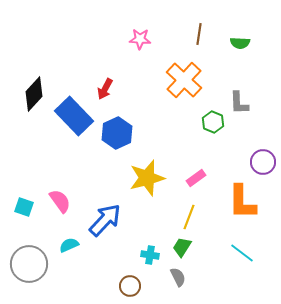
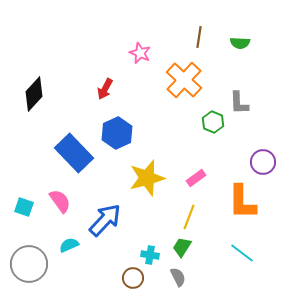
brown line: moved 3 px down
pink star: moved 14 px down; rotated 20 degrees clockwise
blue rectangle: moved 37 px down
brown circle: moved 3 px right, 8 px up
